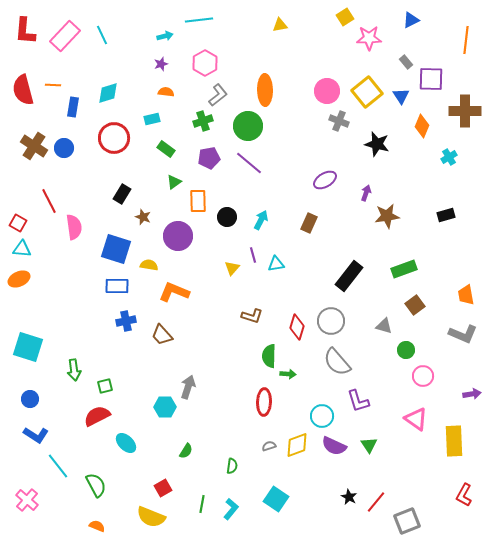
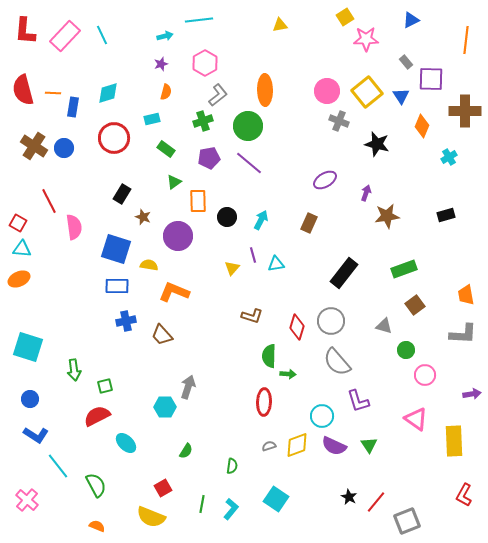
pink star at (369, 38): moved 3 px left, 1 px down
orange line at (53, 85): moved 8 px down
orange semicircle at (166, 92): rotated 98 degrees clockwise
black rectangle at (349, 276): moved 5 px left, 3 px up
gray L-shape at (463, 334): rotated 20 degrees counterclockwise
pink circle at (423, 376): moved 2 px right, 1 px up
